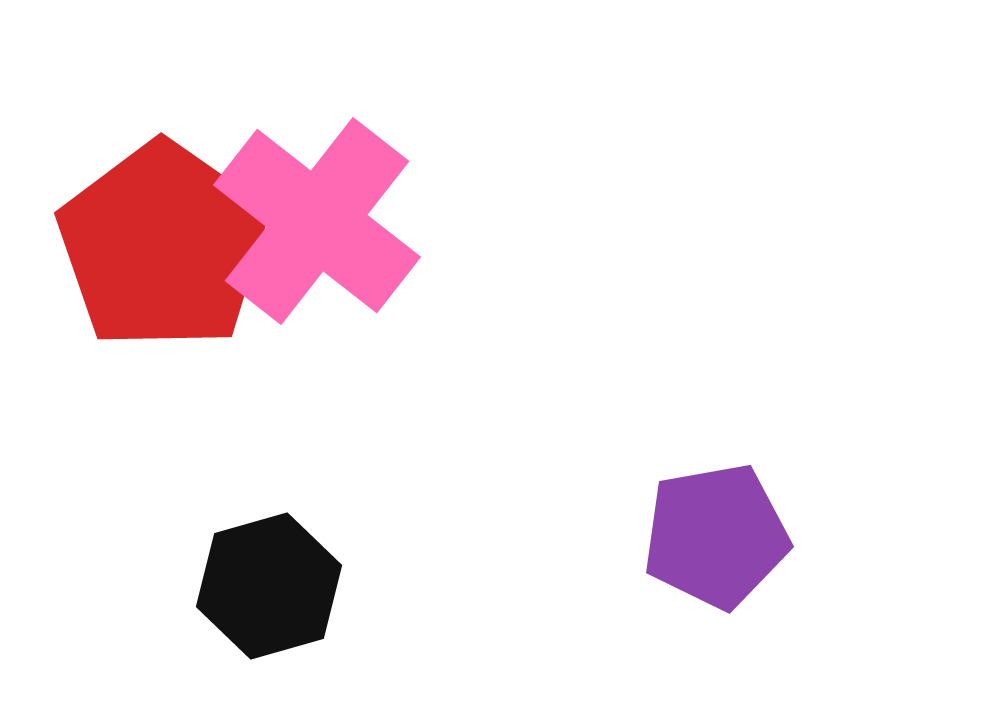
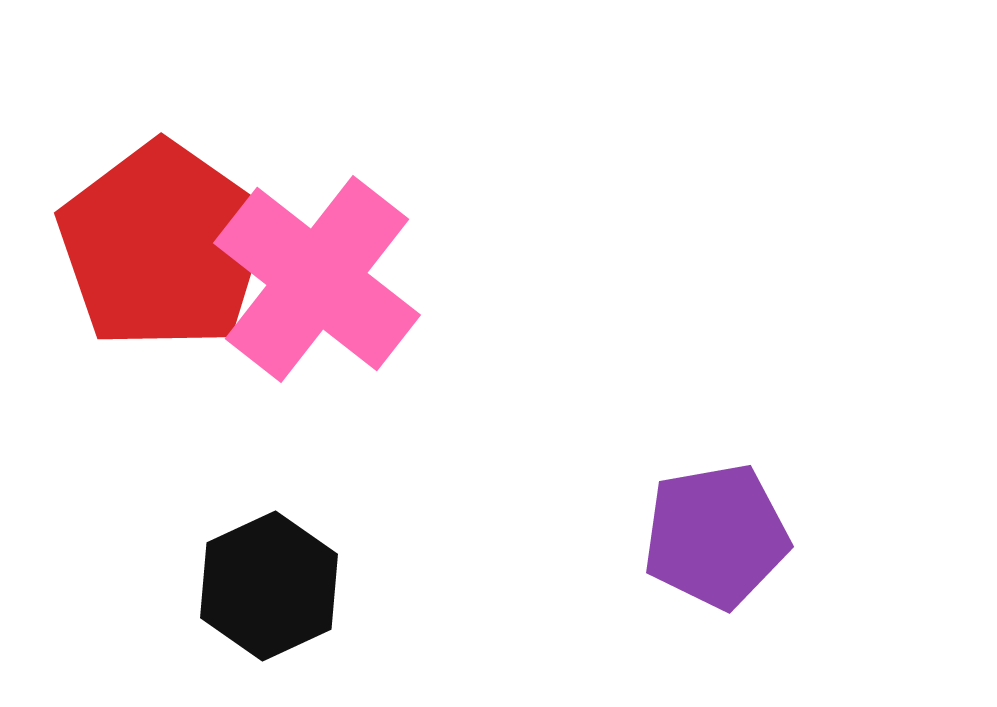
pink cross: moved 58 px down
black hexagon: rotated 9 degrees counterclockwise
